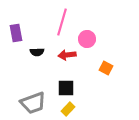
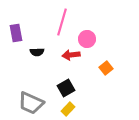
red arrow: moved 4 px right
orange square: rotated 24 degrees clockwise
black square: rotated 30 degrees counterclockwise
gray trapezoid: moved 2 px left; rotated 44 degrees clockwise
